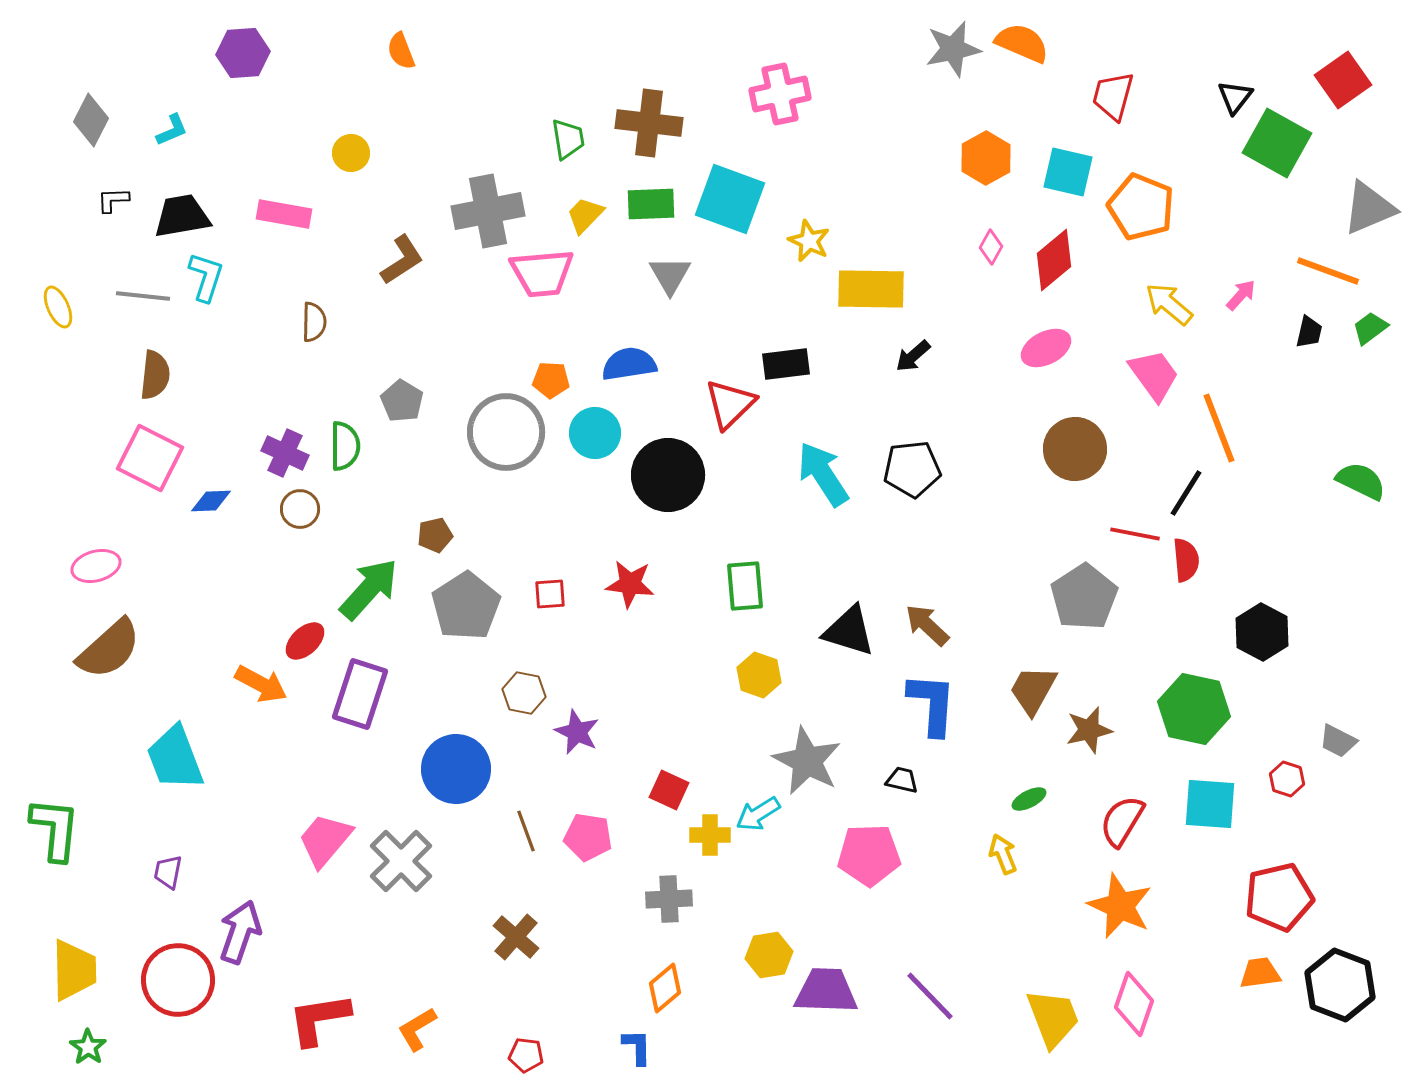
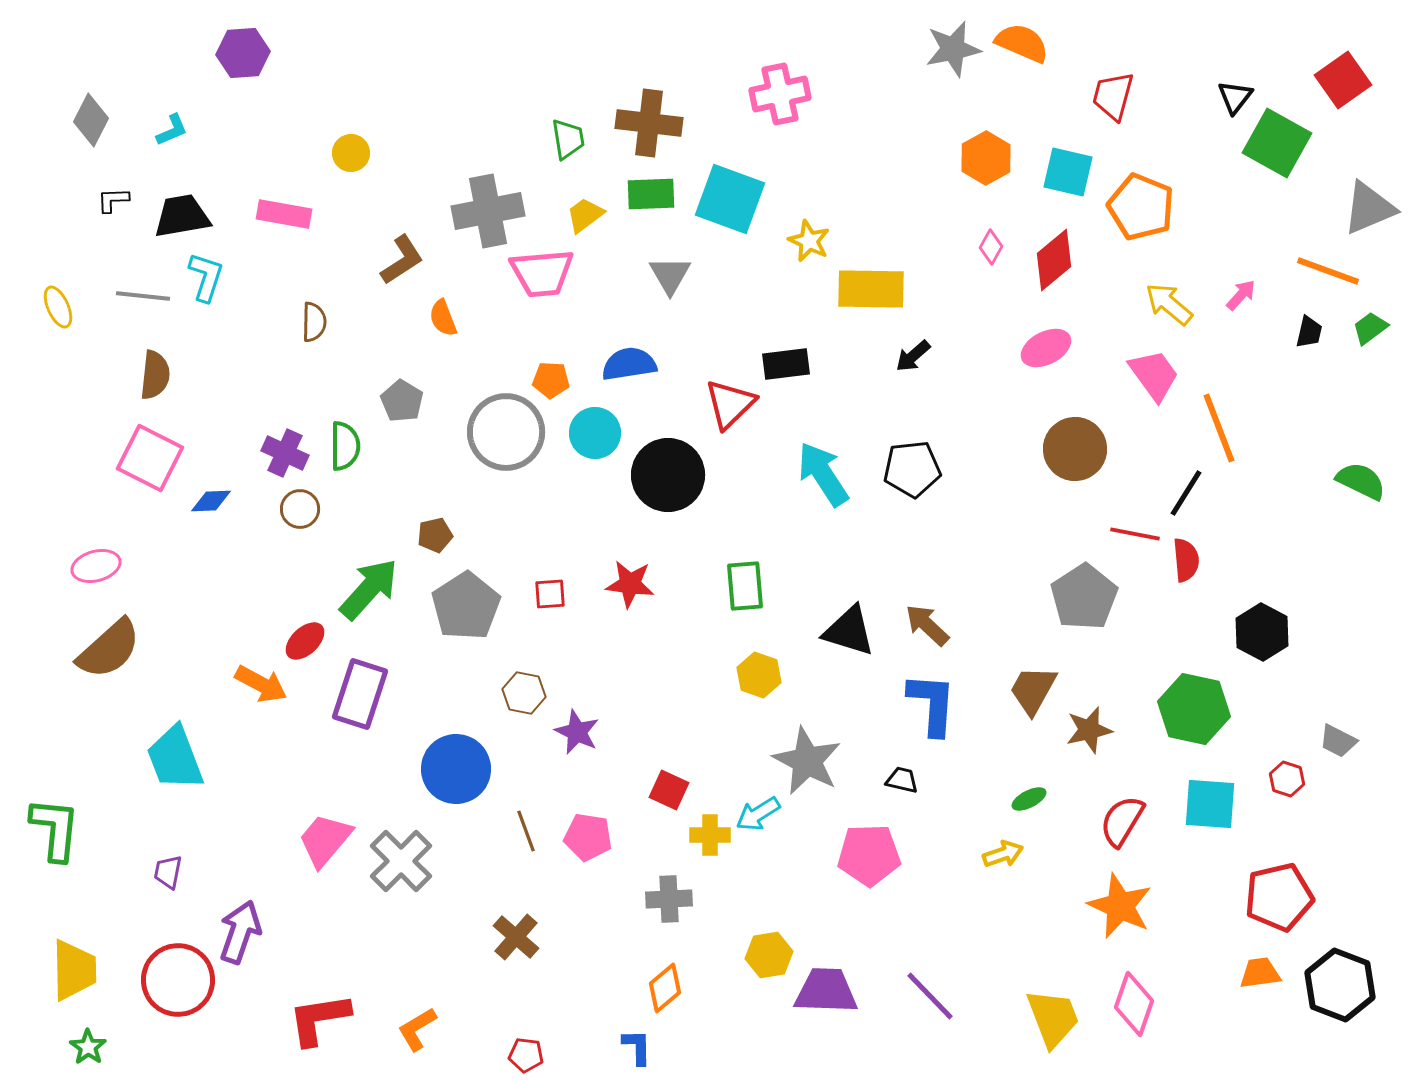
orange semicircle at (401, 51): moved 42 px right, 267 px down
green rectangle at (651, 204): moved 10 px up
yellow trapezoid at (585, 215): rotated 9 degrees clockwise
yellow arrow at (1003, 854): rotated 93 degrees clockwise
